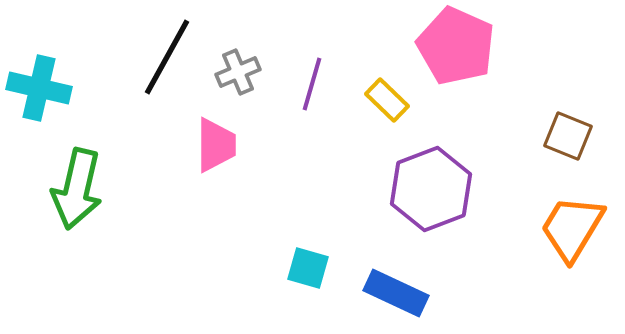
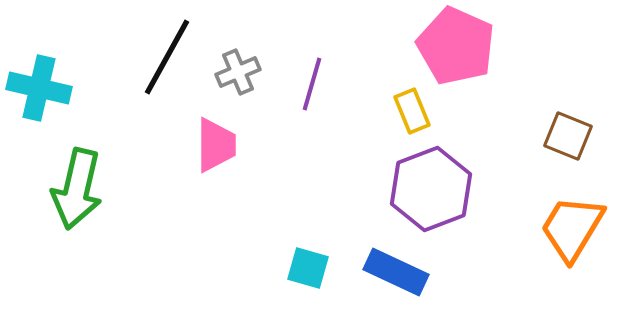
yellow rectangle: moved 25 px right, 11 px down; rotated 24 degrees clockwise
blue rectangle: moved 21 px up
